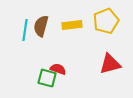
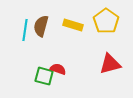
yellow pentagon: rotated 15 degrees counterclockwise
yellow rectangle: moved 1 px right; rotated 24 degrees clockwise
green square: moved 3 px left, 2 px up
